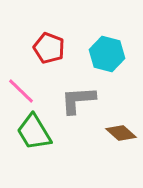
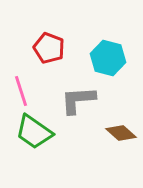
cyan hexagon: moved 1 px right, 4 px down
pink line: rotated 28 degrees clockwise
green trapezoid: rotated 24 degrees counterclockwise
